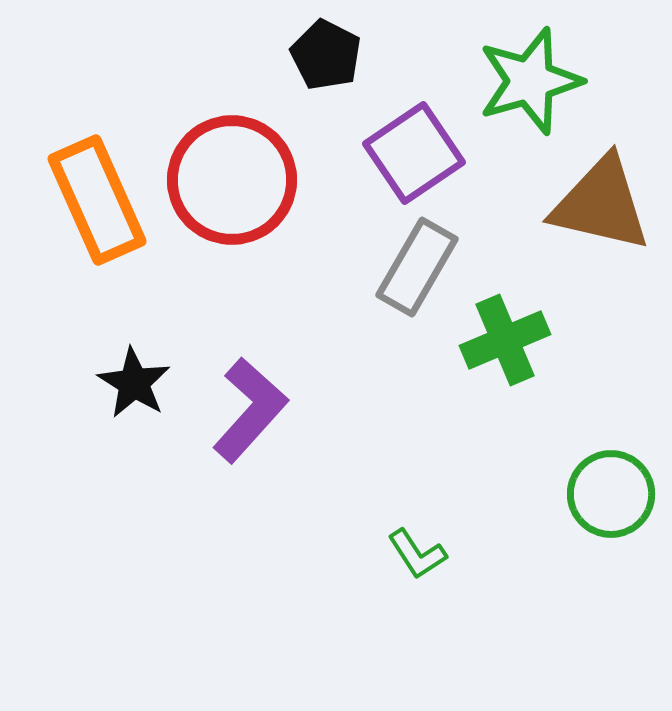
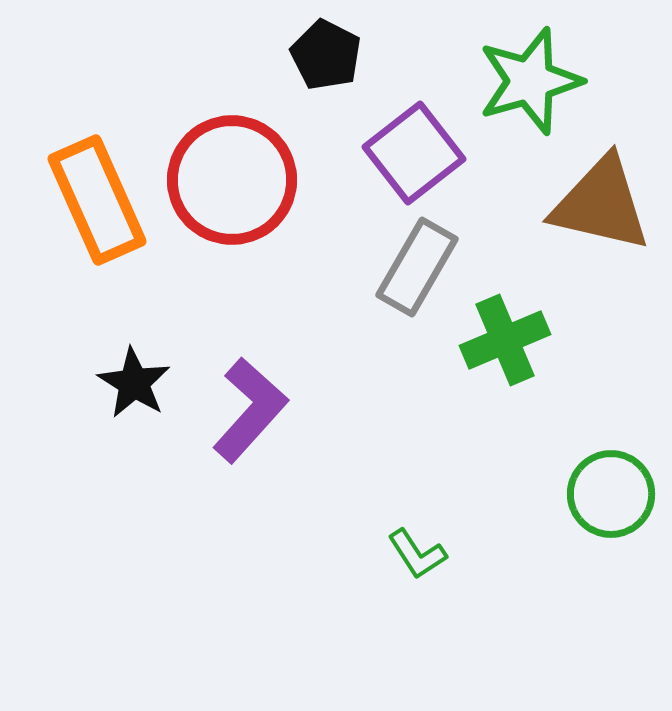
purple square: rotated 4 degrees counterclockwise
